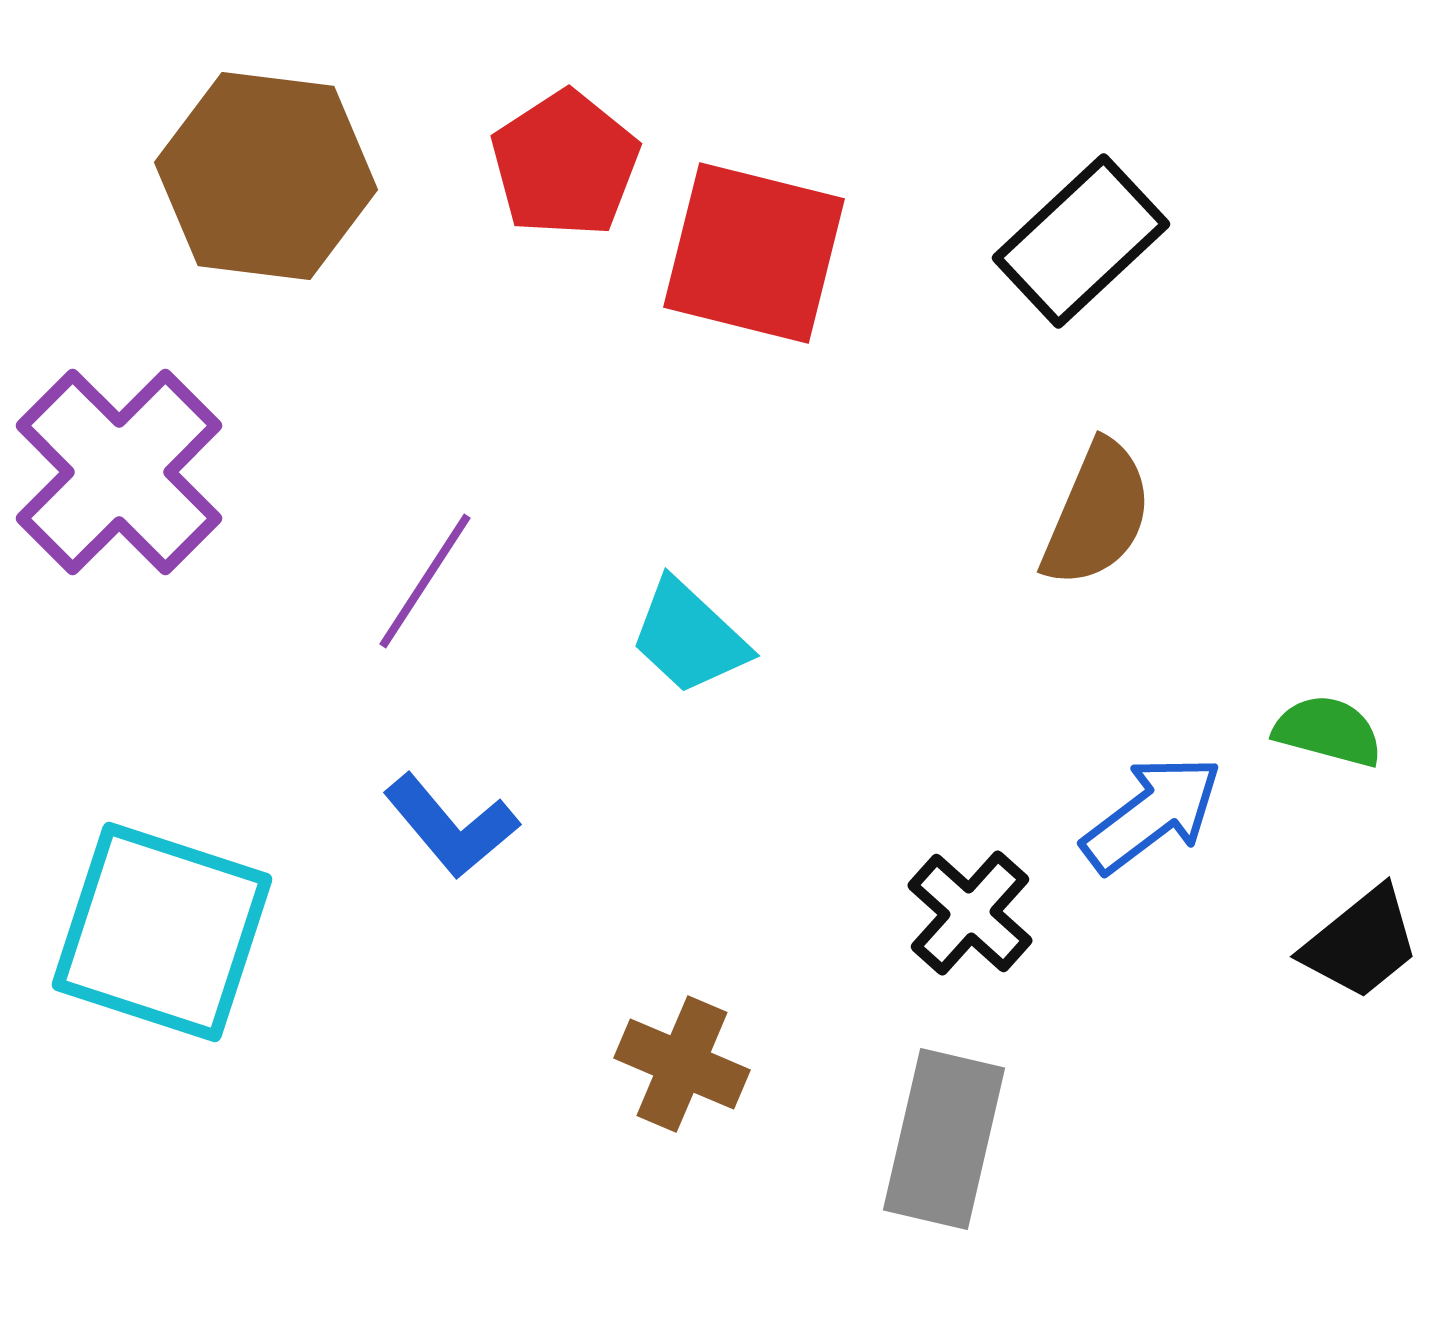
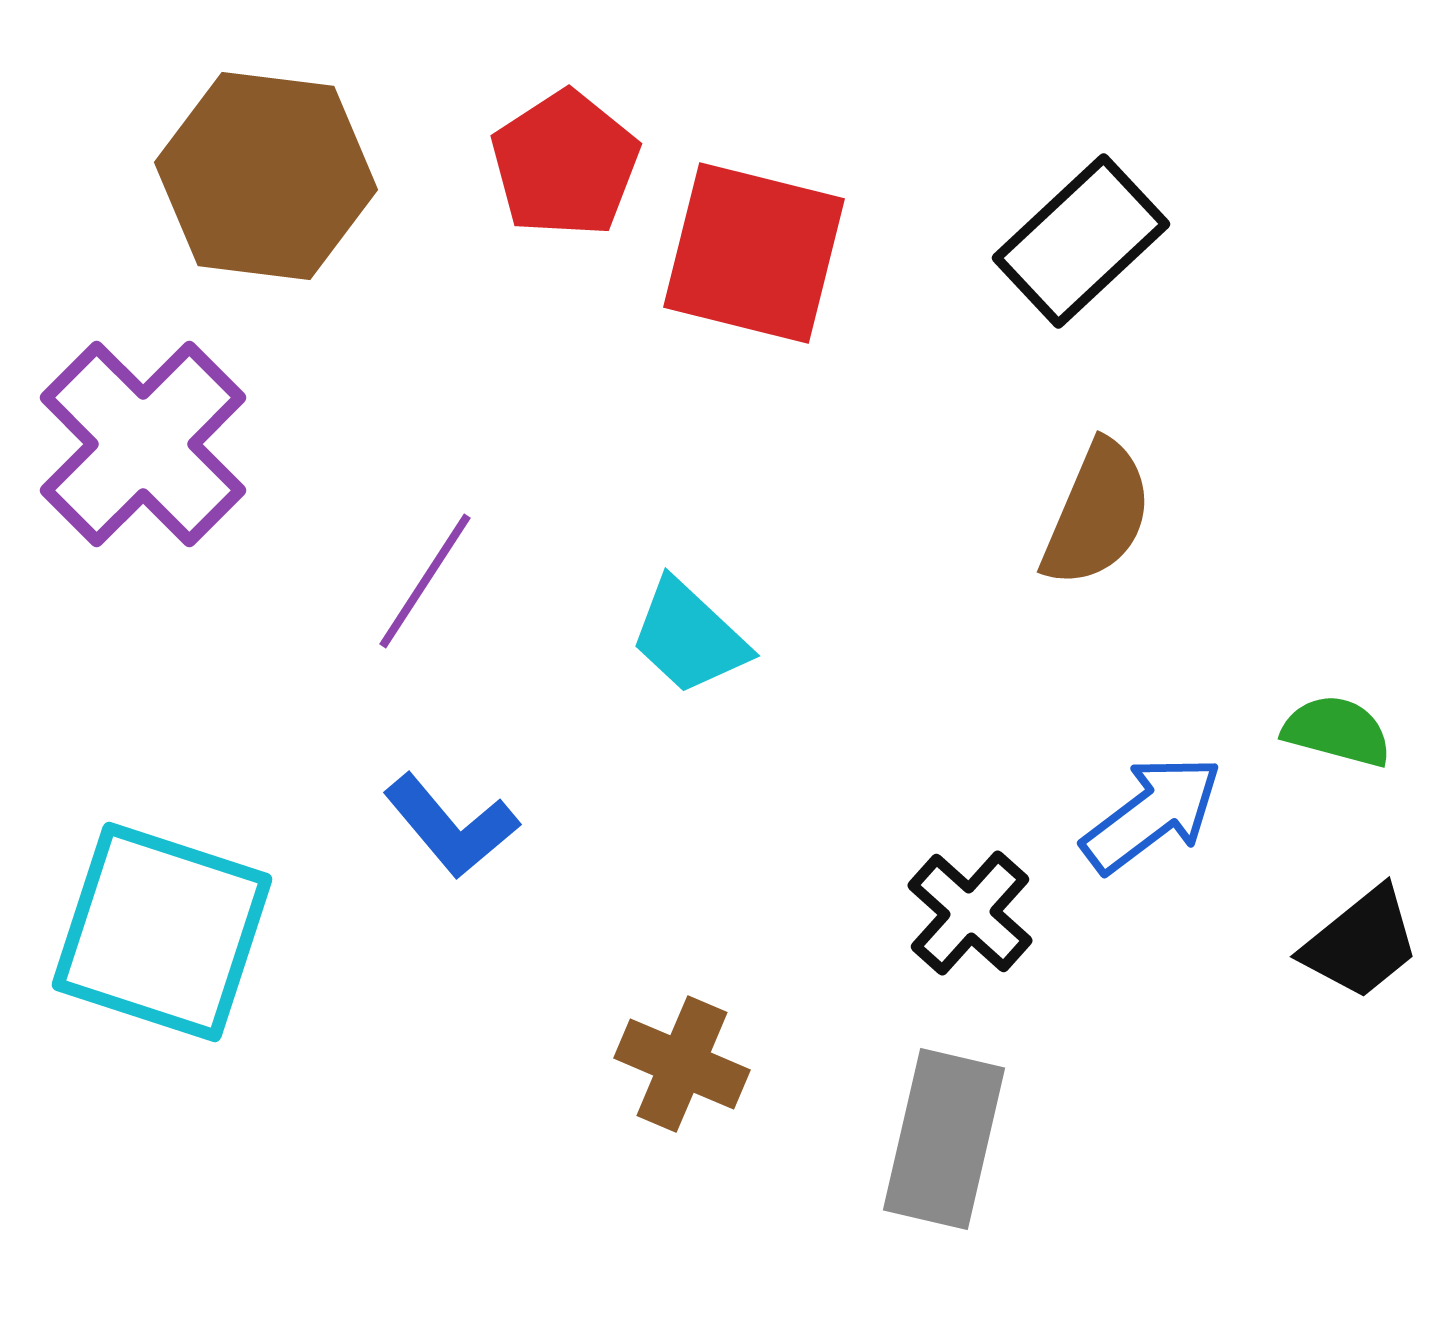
purple cross: moved 24 px right, 28 px up
green semicircle: moved 9 px right
